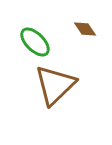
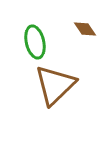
green ellipse: rotated 32 degrees clockwise
